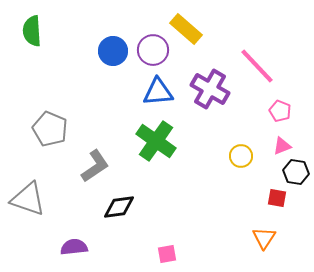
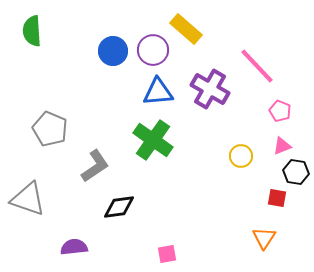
green cross: moved 3 px left, 1 px up
